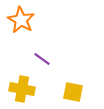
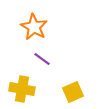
orange star: moved 13 px right, 7 px down
yellow square: rotated 35 degrees counterclockwise
